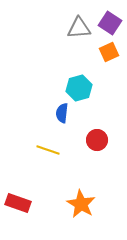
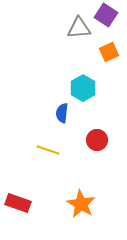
purple square: moved 4 px left, 8 px up
cyan hexagon: moved 4 px right; rotated 15 degrees counterclockwise
